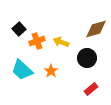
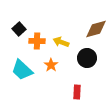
orange cross: rotated 21 degrees clockwise
orange star: moved 6 px up
red rectangle: moved 14 px left, 3 px down; rotated 48 degrees counterclockwise
